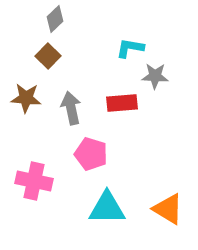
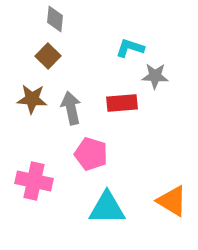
gray diamond: rotated 40 degrees counterclockwise
cyan L-shape: rotated 8 degrees clockwise
brown star: moved 6 px right, 1 px down
orange triangle: moved 4 px right, 8 px up
